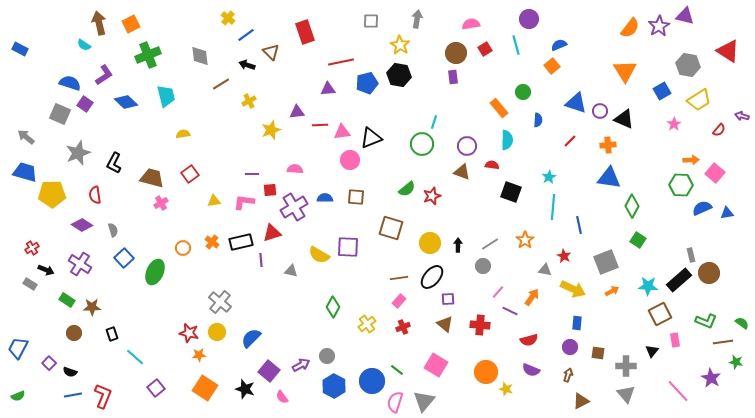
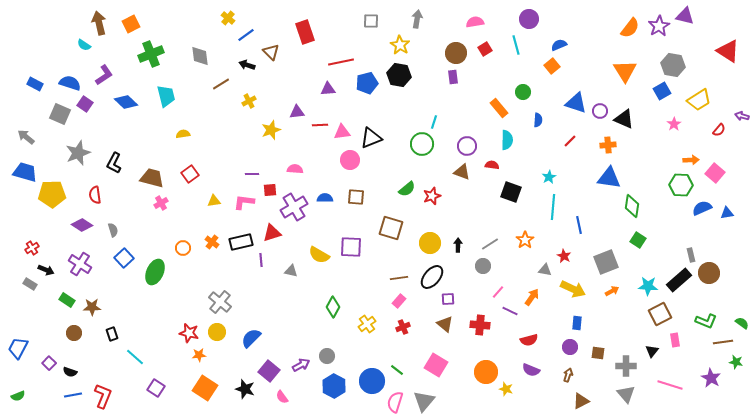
pink semicircle at (471, 24): moved 4 px right, 2 px up
blue rectangle at (20, 49): moved 15 px right, 35 px down
green cross at (148, 55): moved 3 px right, 1 px up
gray hexagon at (688, 65): moved 15 px left
green diamond at (632, 206): rotated 20 degrees counterclockwise
purple square at (348, 247): moved 3 px right
purple square at (156, 388): rotated 18 degrees counterclockwise
pink line at (678, 391): moved 8 px left, 6 px up; rotated 30 degrees counterclockwise
